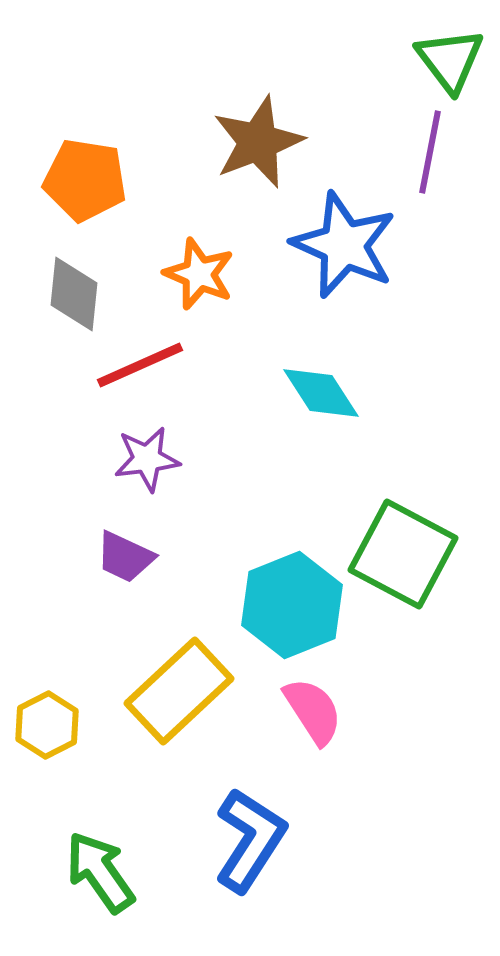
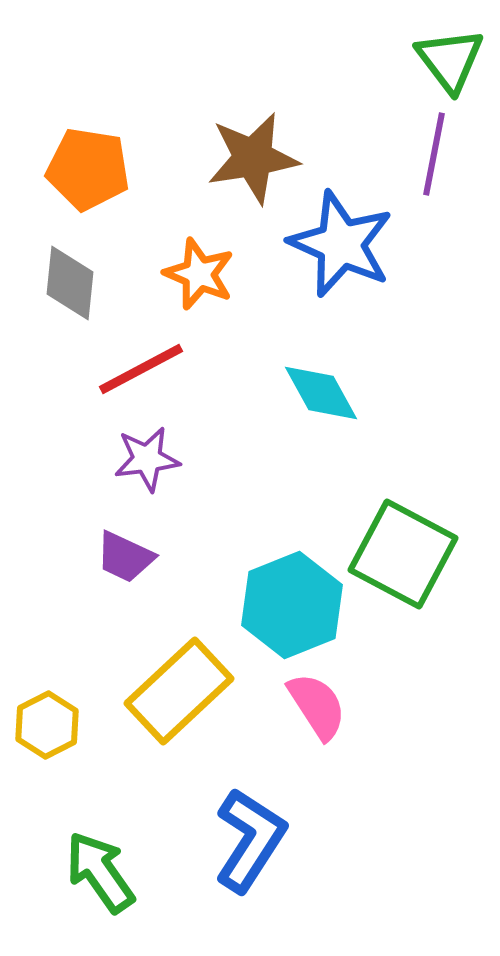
brown star: moved 5 px left, 16 px down; rotated 12 degrees clockwise
purple line: moved 4 px right, 2 px down
orange pentagon: moved 3 px right, 11 px up
blue star: moved 3 px left, 1 px up
gray diamond: moved 4 px left, 11 px up
red line: moved 1 px right, 4 px down; rotated 4 degrees counterclockwise
cyan diamond: rotated 4 degrees clockwise
pink semicircle: moved 4 px right, 5 px up
